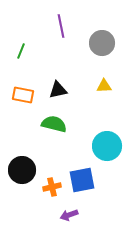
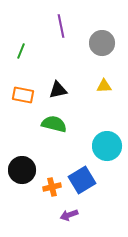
blue square: rotated 20 degrees counterclockwise
